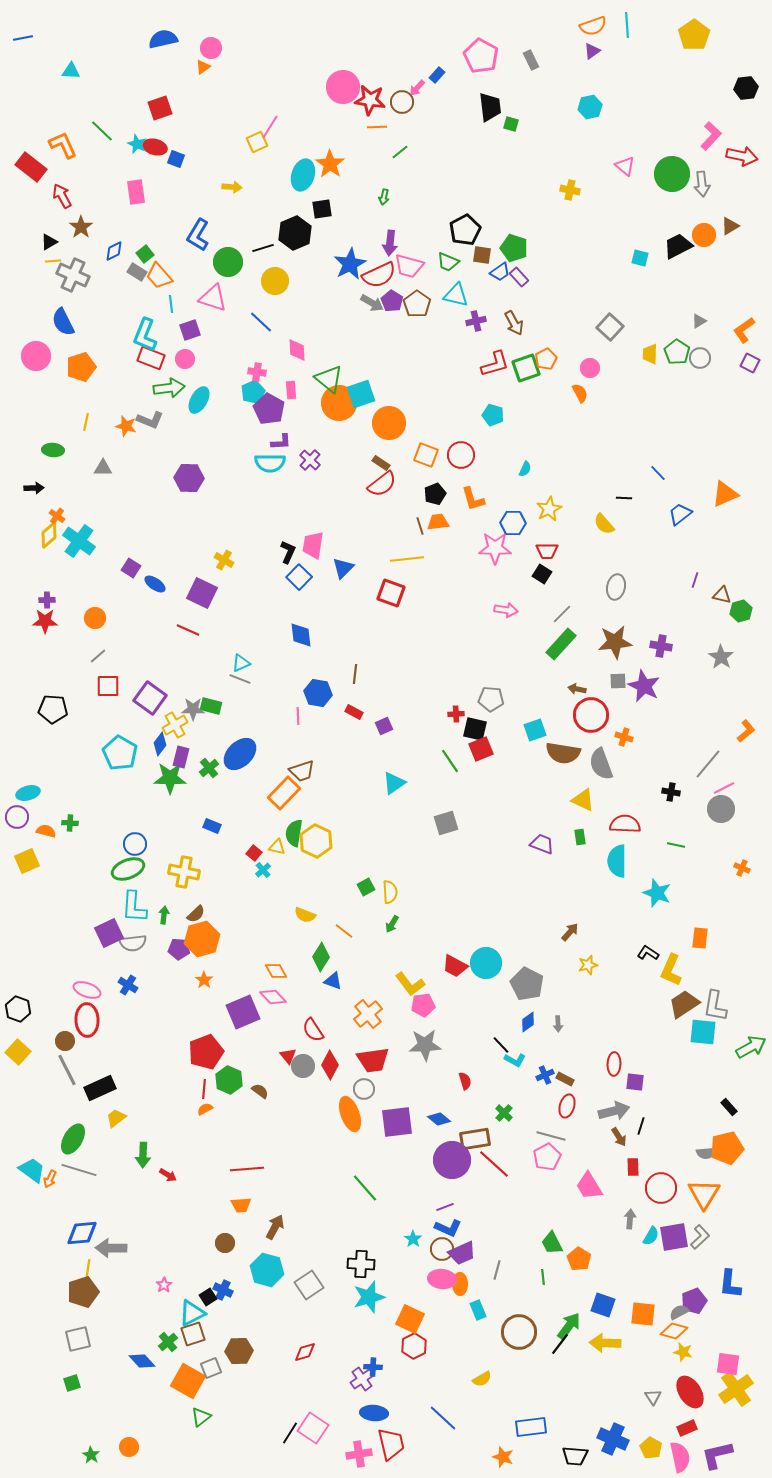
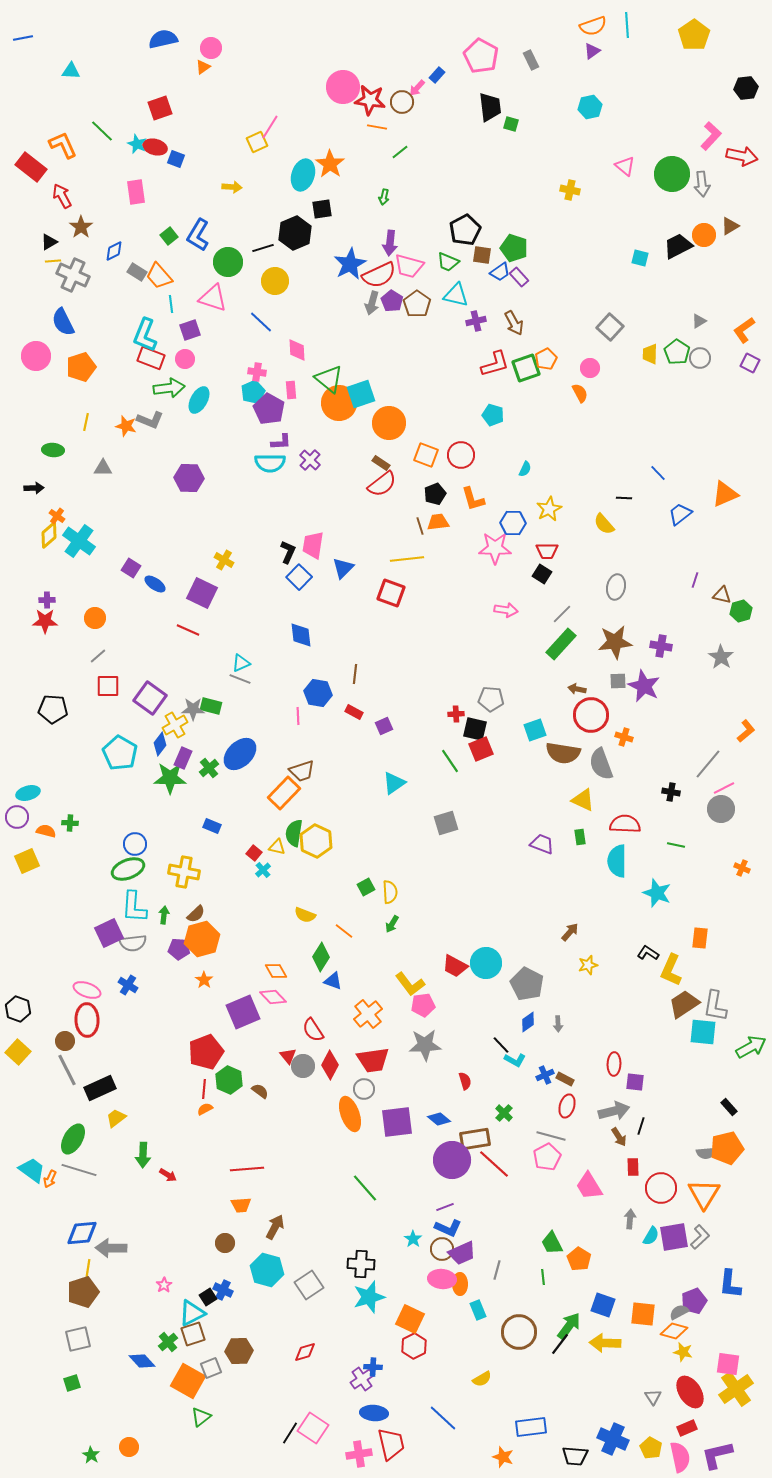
orange line at (377, 127): rotated 12 degrees clockwise
green square at (145, 254): moved 24 px right, 18 px up
gray arrow at (372, 303): rotated 75 degrees clockwise
purple rectangle at (181, 757): moved 2 px right, 1 px down; rotated 10 degrees clockwise
